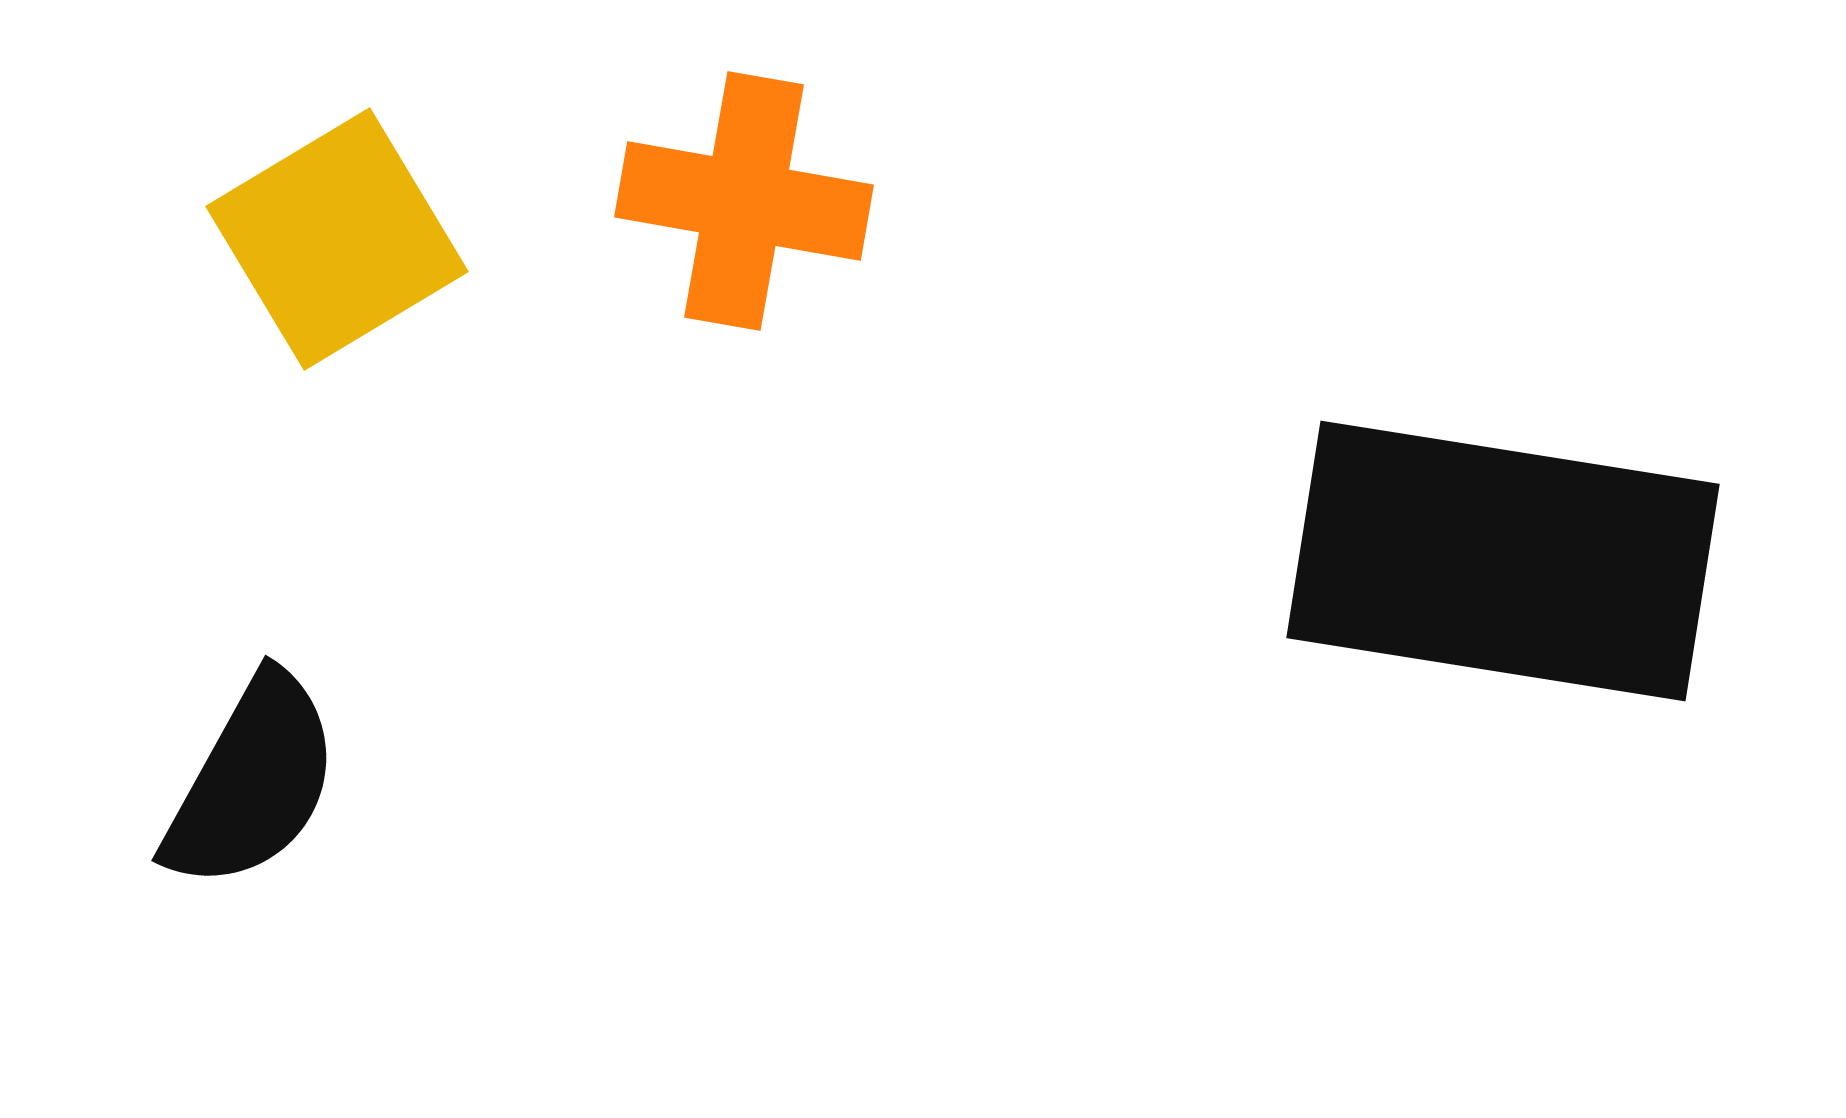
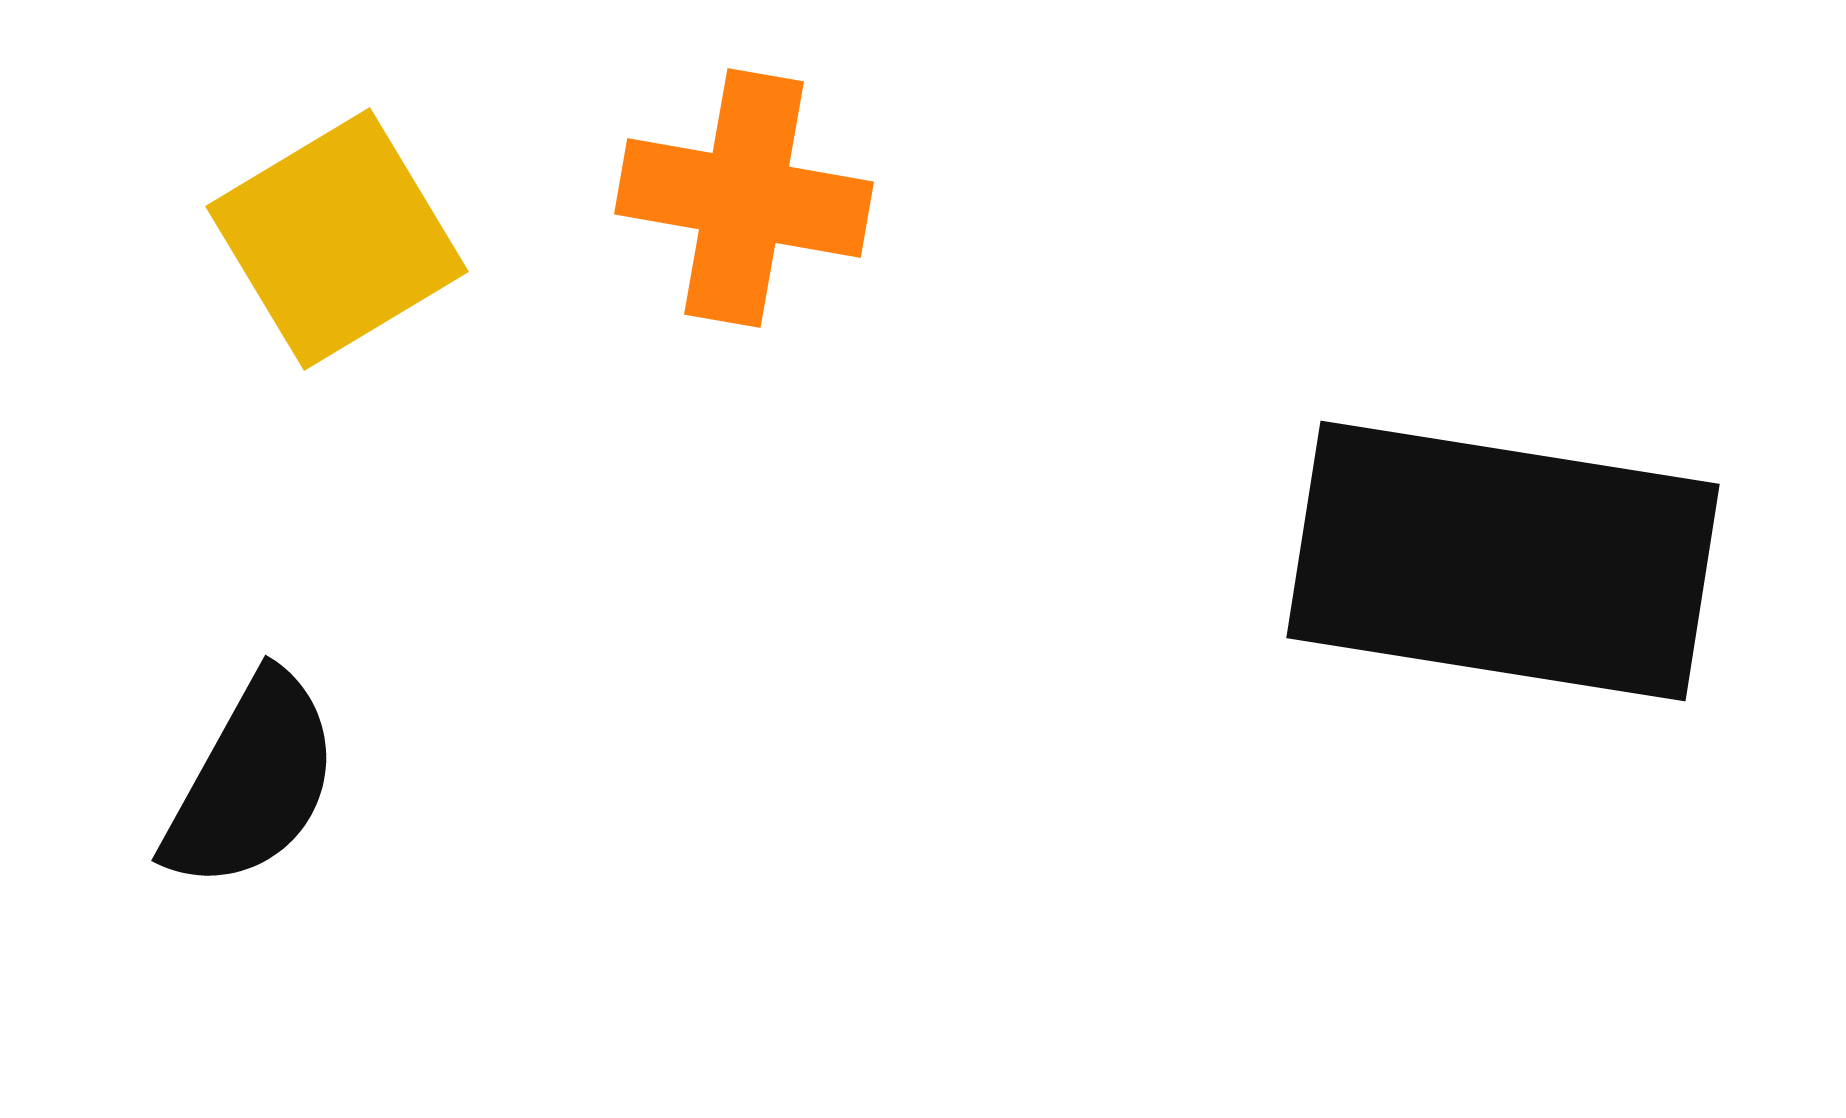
orange cross: moved 3 px up
